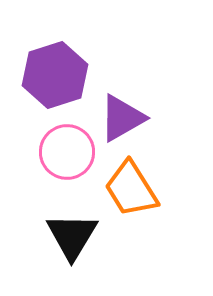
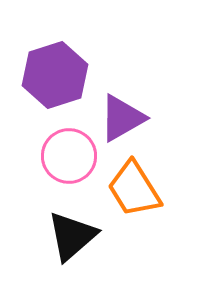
pink circle: moved 2 px right, 4 px down
orange trapezoid: moved 3 px right
black triangle: rotated 18 degrees clockwise
